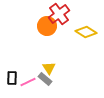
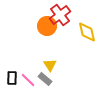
red cross: moved 1 px right, 1 px down
yellow diamond: moved 1 px right; rotated 45 degrees clockwise
yellow triangle: moved 1 px right, 3 px up
pink line: moved 2 px up; rotated 70 degrees clockwise
